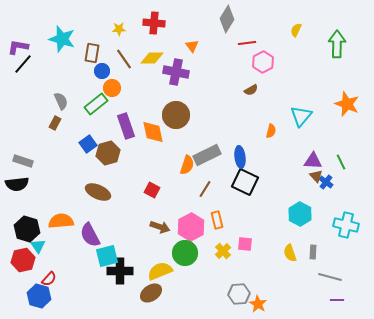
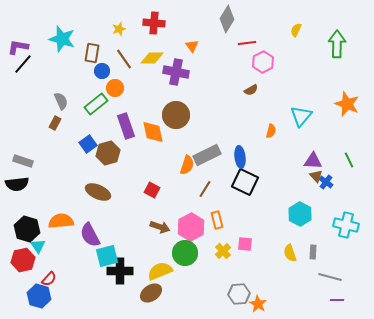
yellow star at (119, 29): rotated 16 degrees counterclockwise
orange circle at (112, 88): moved 3 px right
green line at (341, 162): moved 8 px right, 2 px up
